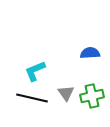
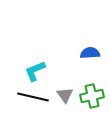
gray triangle: moved 1 px left, 2 px down
black line: moved 1 px right, 1 px up
